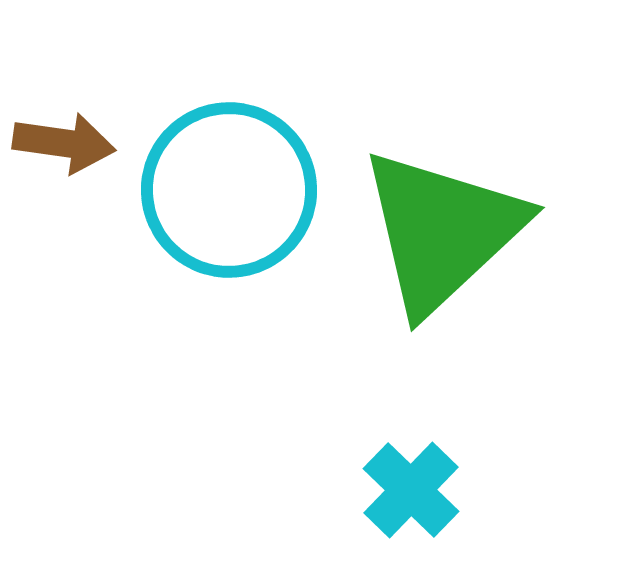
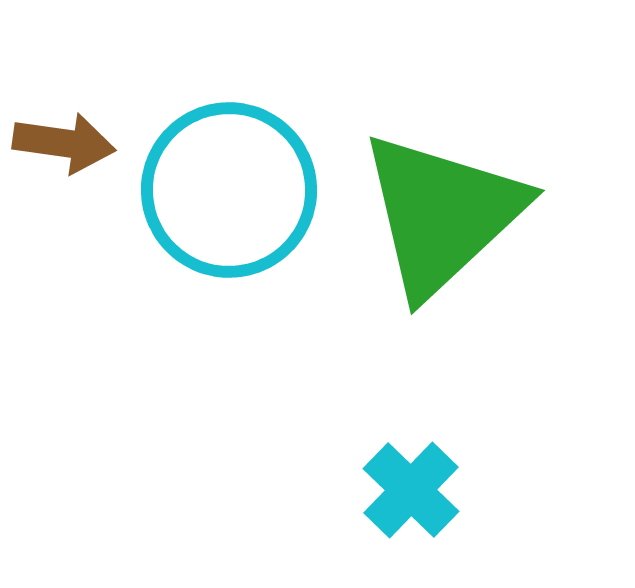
green triangle: moved 17 px up
